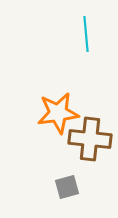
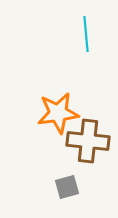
brown cross: moved 2 px left, 2 px down
